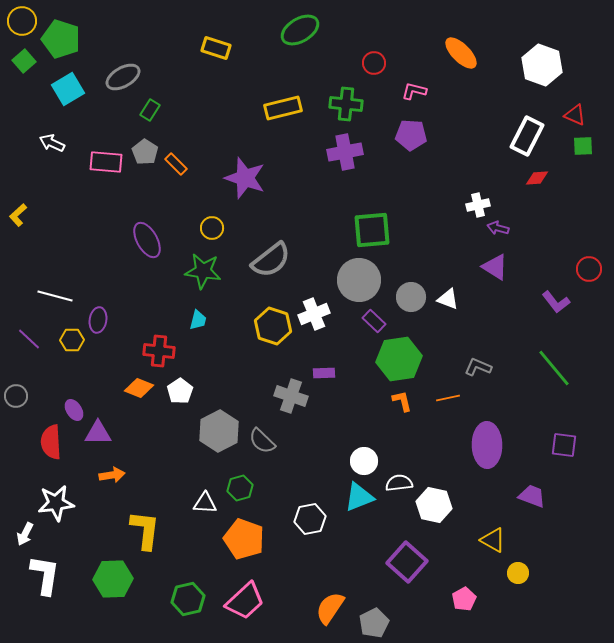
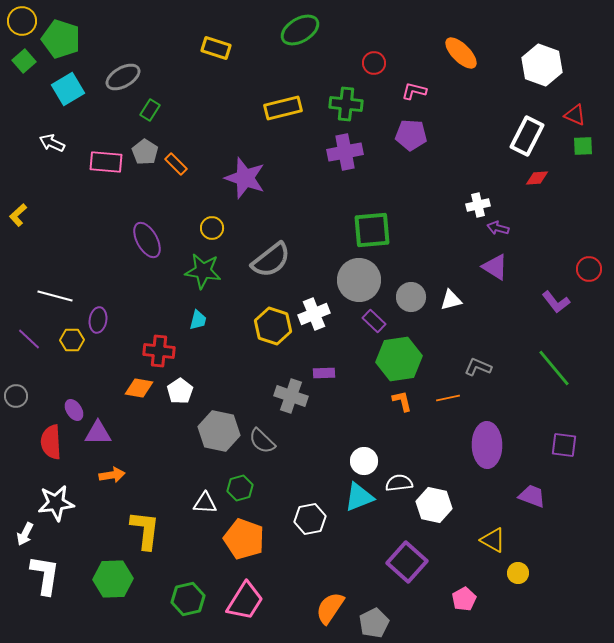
white triangle at (448, 299): moved 3 px right, 1 px down; rotated 35 degrees counterclockwise
orange diamond at (139, 388): rotated 12 degrees counterclockwise
gray hexagon at (219, 431): rotated 21 degrees counterclockwise
pink trapezoid at (245, 601): rotated 15 degrees counterclockwise
